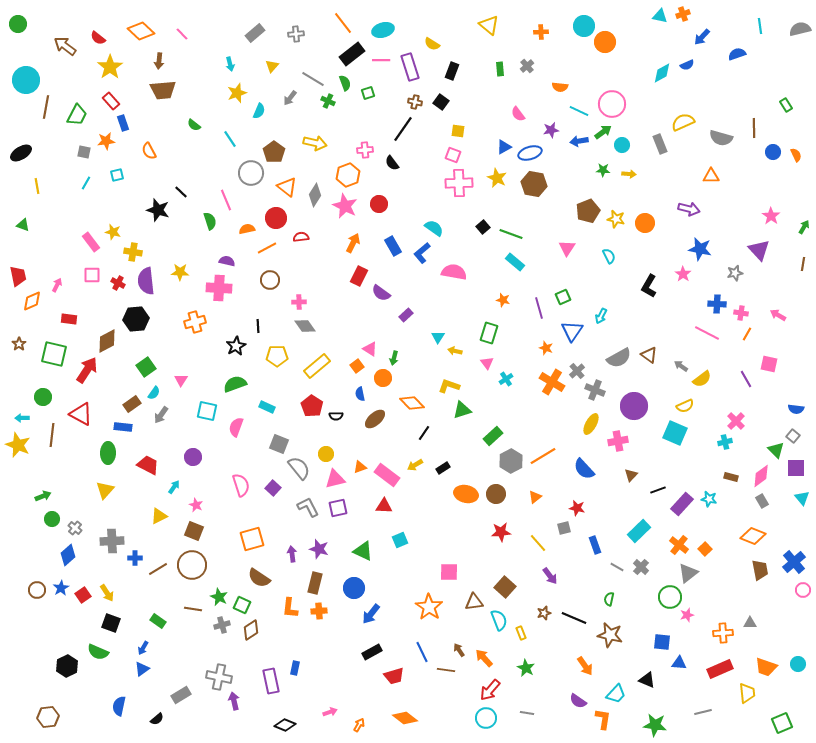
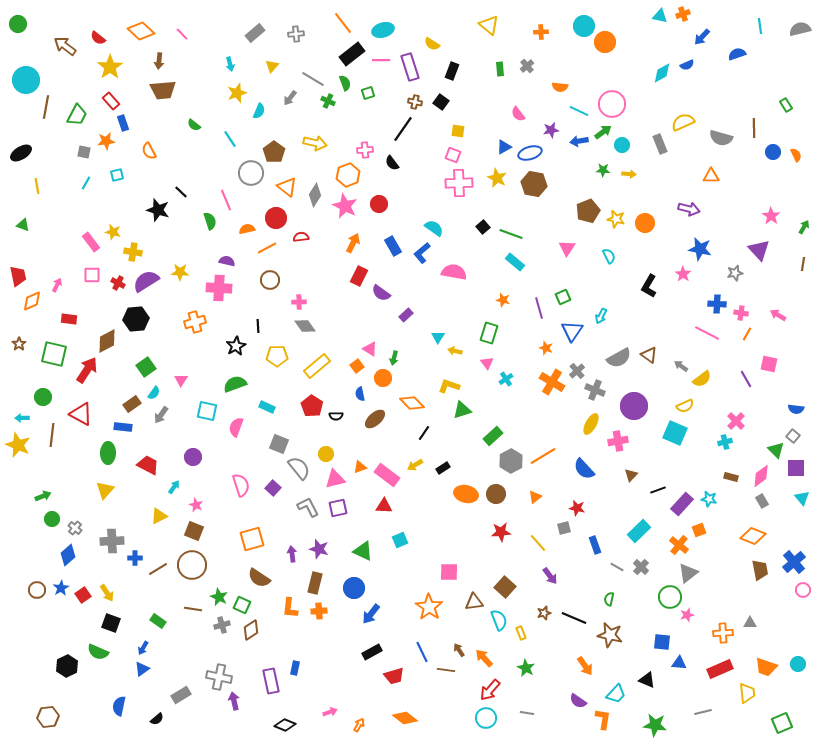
purple semicircle at (146, 281): rotated 64 degrees clockwise
orange square at (705, 549): moved 6 px left, 19 px up; rotated 24 degrees clockwise
